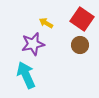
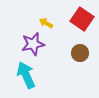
brown circle: moved 8 px down
